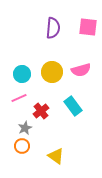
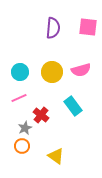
cyan circle: moved 2 px left, 2 px up
red cross: moved 4 px down; rotated 14 degrees counterclockwise
